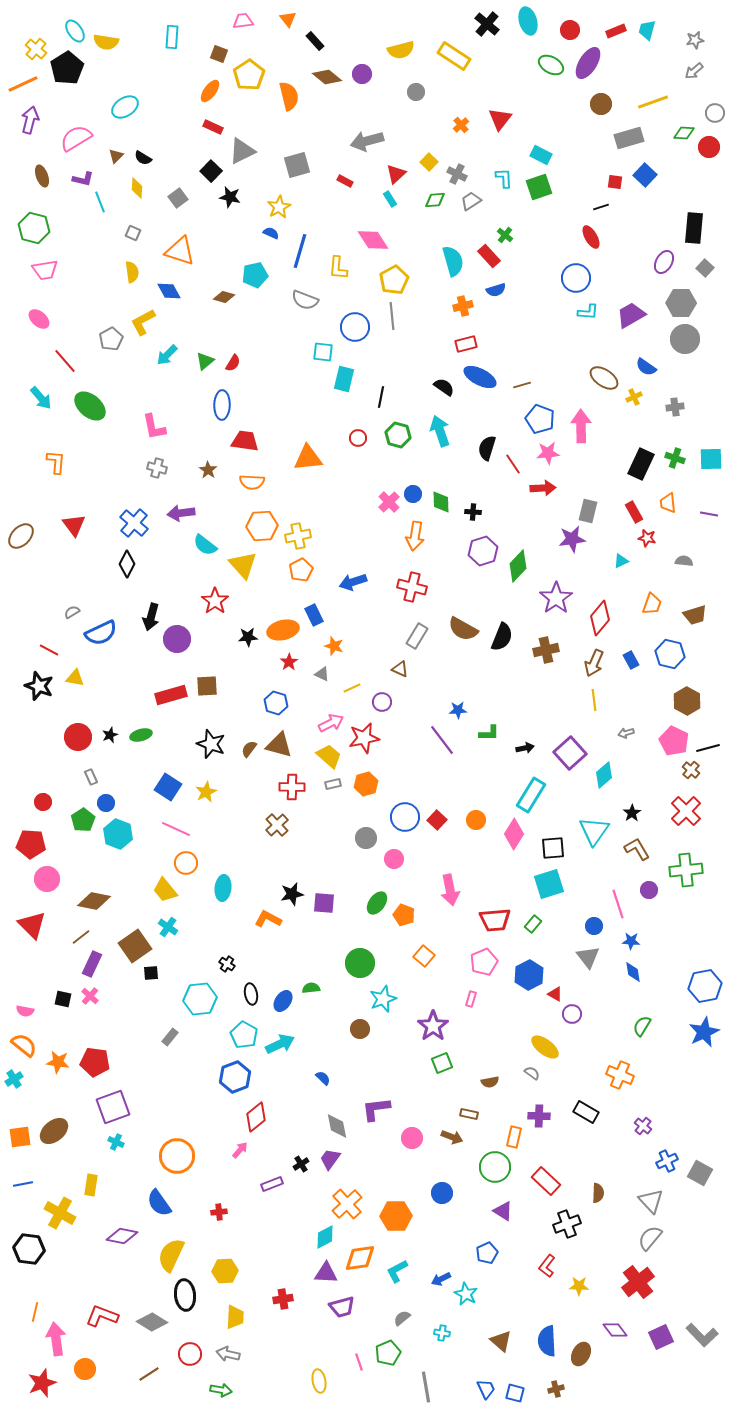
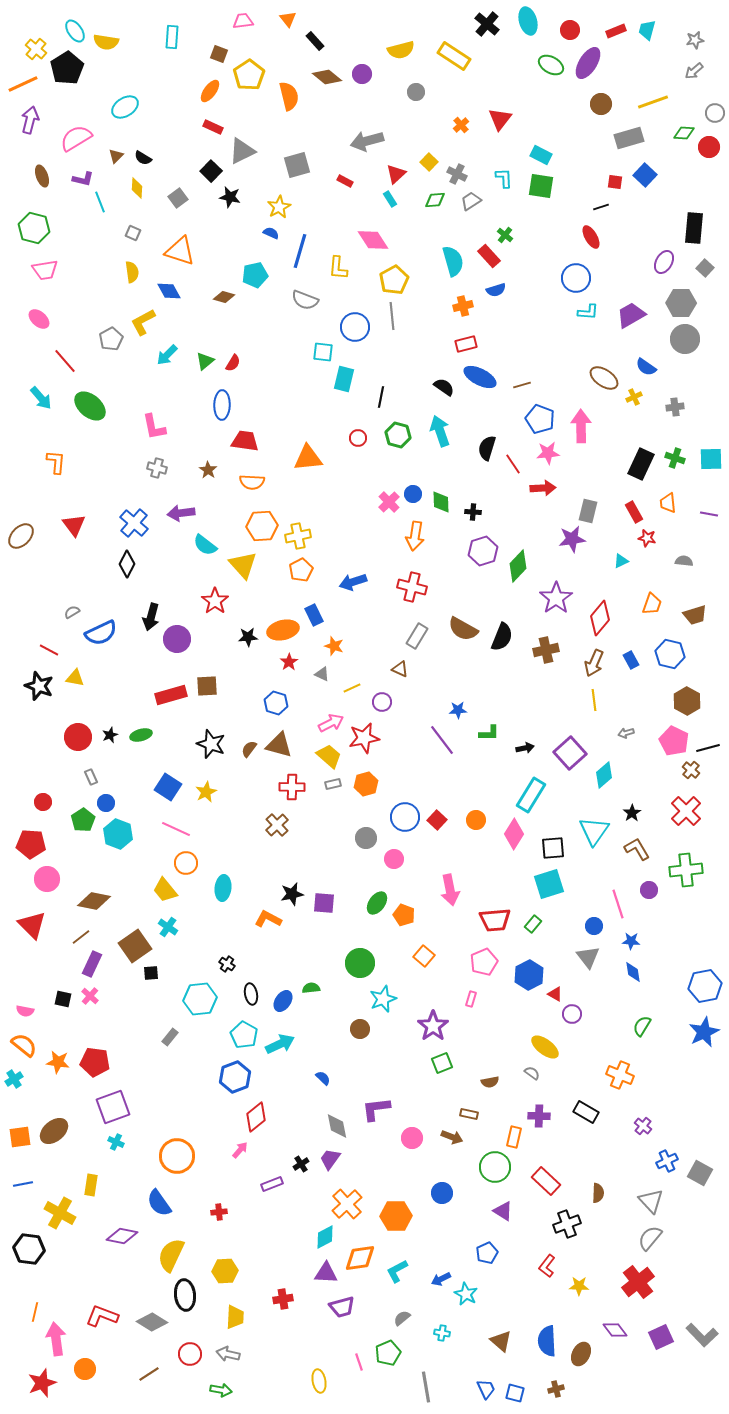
green square at (539, 187): moved 2 px right, 1 px up; rotated 28 degrees clockwise
